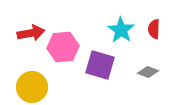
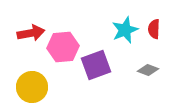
cyan star: moved 4 px right; rotated 16 degrees clockwise
purple square: moved 4 px left; rotated 36 degrees counterclockwise
gray diamond: moved 2 px up
